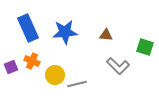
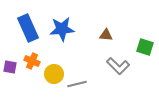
blue star: moved 3 px left, 3 px up
purple square: moved 1 px left; rotated 32 degrees clockwise
yellow circle: moved 1 px left, 1 px up
